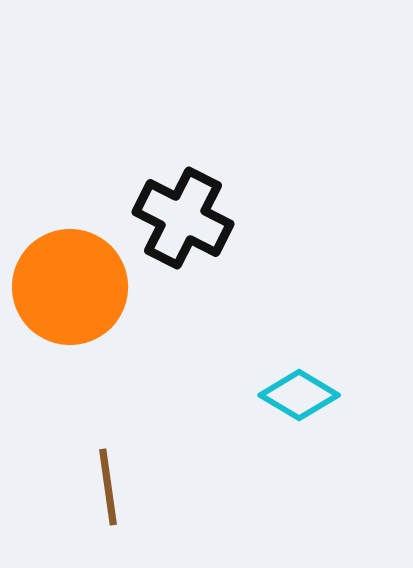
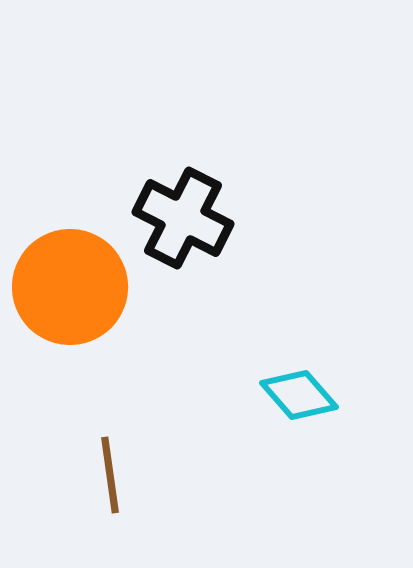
cyan diamond: rotated 18 degrees clockwise
brown line: moved 2 px right, 12 px up
